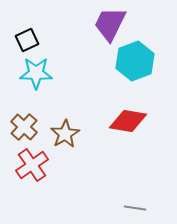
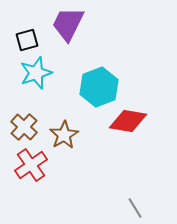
purple trapezoid: moved 42 px left
black square: rotated 10 degrees clockwise
cyan hexagon: moved 36 px left, 26 px down
cyan star: rotated 20 degrees counterclockwise
brown star: moved 1 px left, 1 px down
red cross: moved 1 px left
gray line: rotated 50 degrees clockwise
